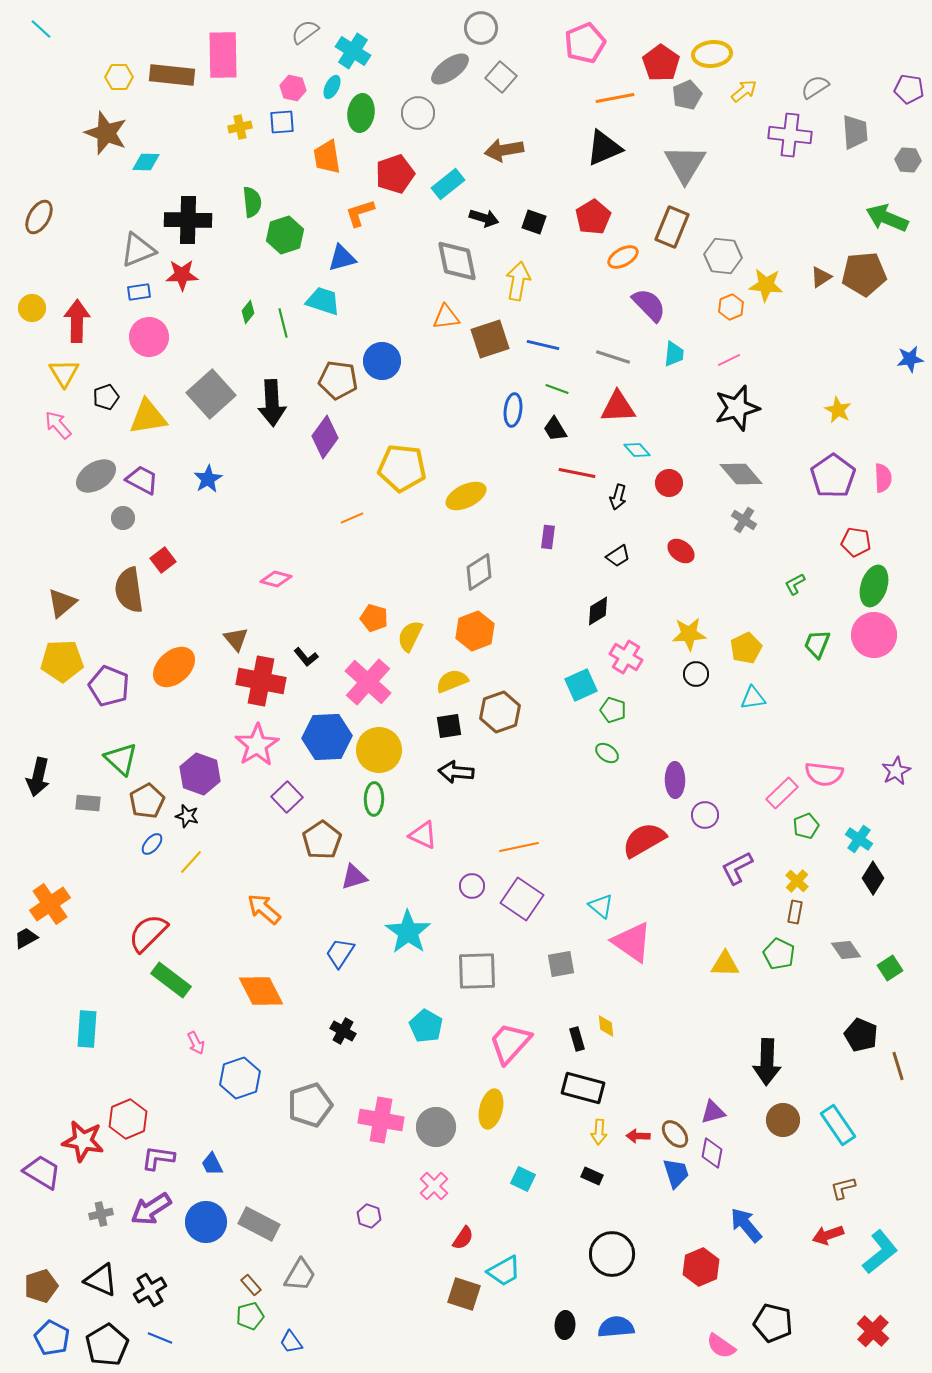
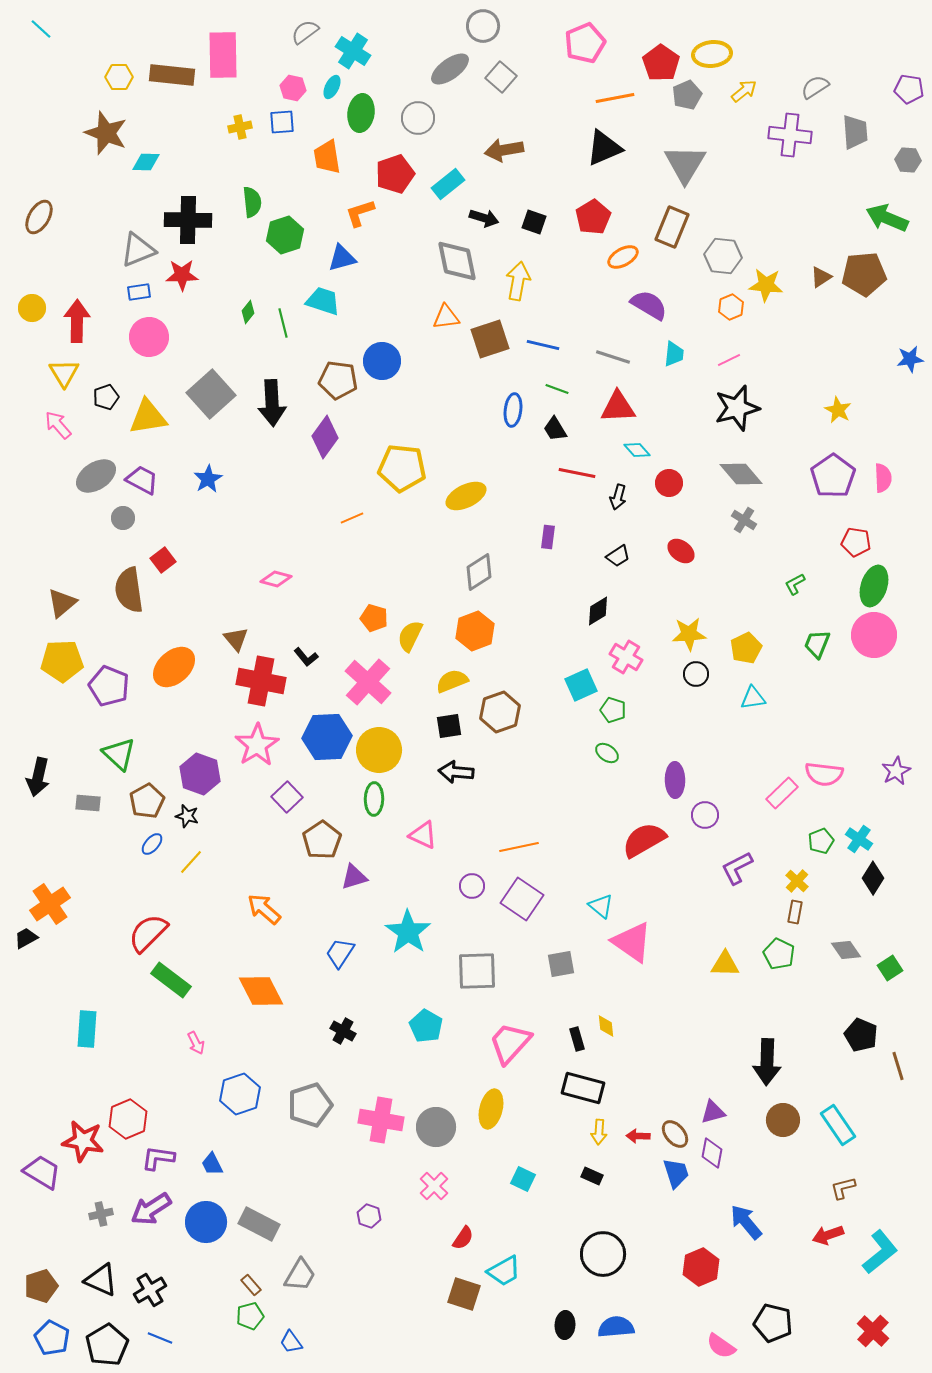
gray circle at (481, 28): moved 2 px right, 2 px up
gray circle at (418, 113): moved 5 px down
purple semicircle at (649, 305): rotated 15 degrees counterclockwise
green triangle at (121, 759): moved 2 px left, 5 px up
green pentagon at (806, 826): moved 15 px right, 15 px down
blue hexagon at (240, 1078): moved 16 px down
blue arrow at (746, 1225): moved 3 px up
black circle at (612, 1254): moved 9 px left
